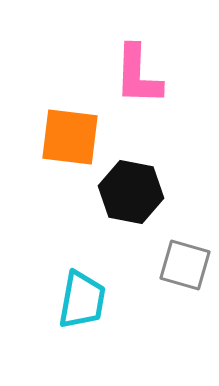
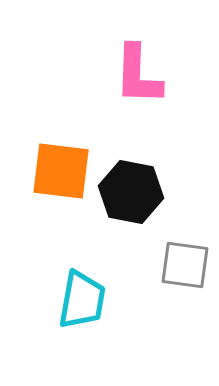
orange square: moved 9 px left, 34 px down
gray square: rotated 8 degrees counterclockwise
